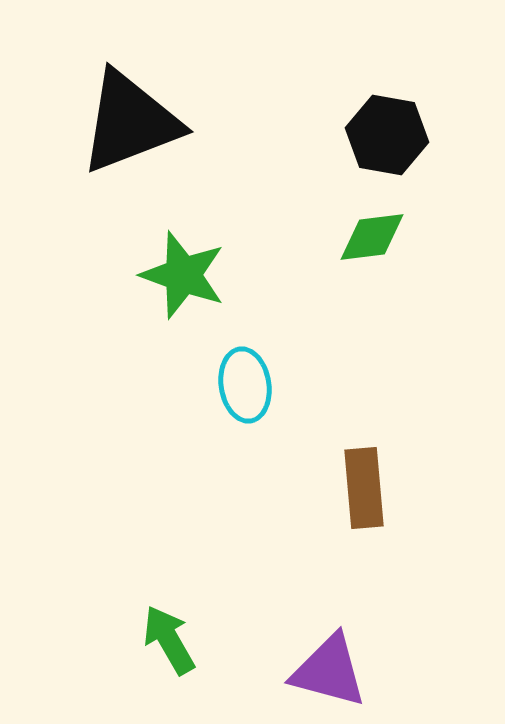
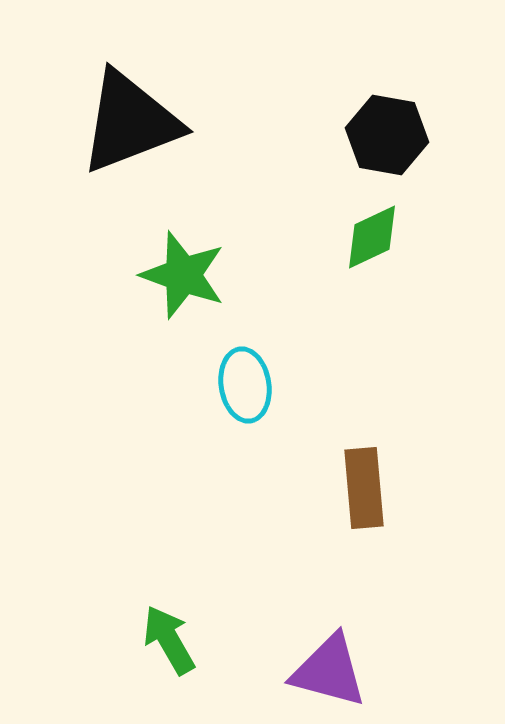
green diamond: rotated 18 degrees counterclockwise
